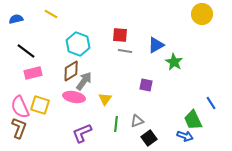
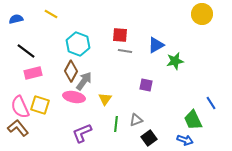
green star: moved 1 px right, 1 px up; rotated 30 degrees clockwise
brown diamond: rotated 30 degrees counterclockwise
gray triangle: moved 1 px left, 1 px up
brown L-shape: moved 1 px left; rotated 60 degrees counterclockwise
blue arrow: moved 4 px down
